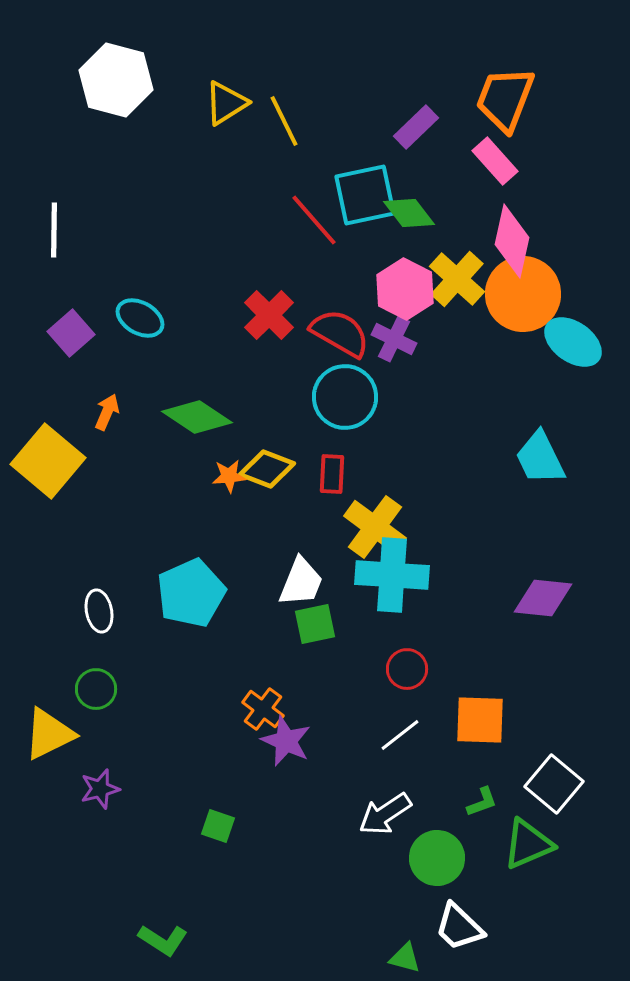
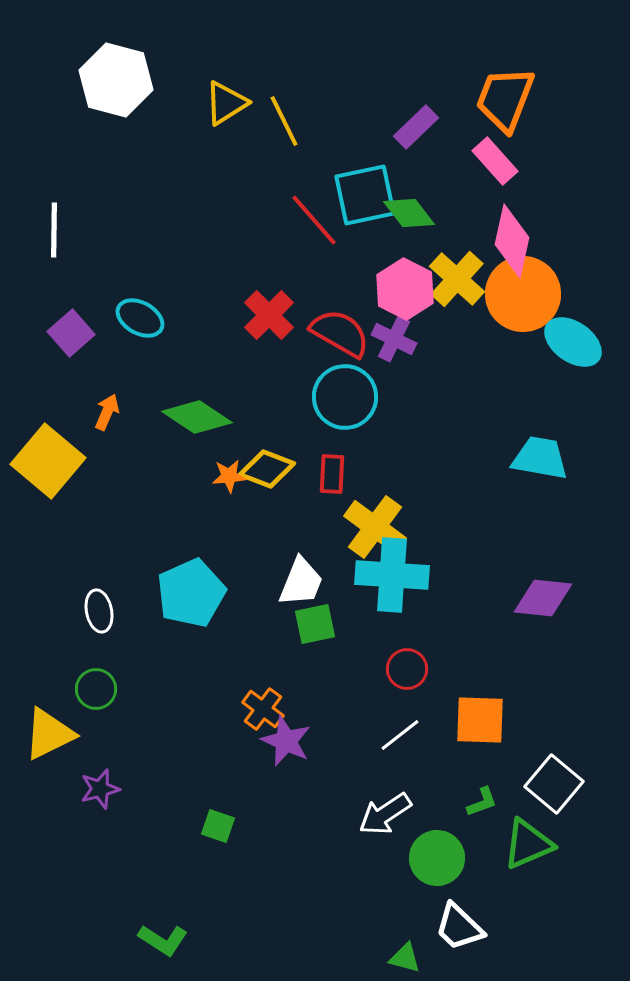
cyan trapezoid at (540, 458): rotated 126 degrees clockwise
